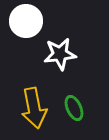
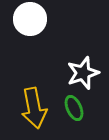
white circle: moved 4 px right, 2 px up
white star: moved 23 px right, 19 px down; rotated 12 degrees counterclockwise
